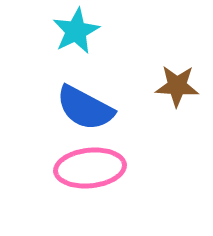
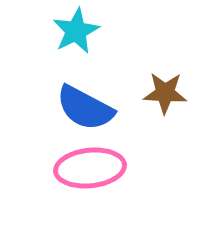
brown star: moved 12 px left, 7 px down
